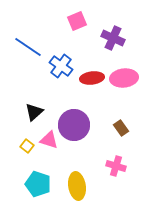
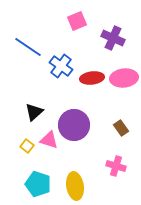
yellow ellipse: moved 2 px left
